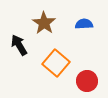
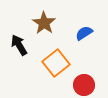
blue semicircle: moved 9 px down; rotated 30 degrees counterclockwise
orange square: rotated 12 degrees clockwise
red circle: moved 3 px left, 4 px down
